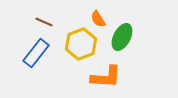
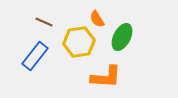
orange semicircle: moved 1 px left
yellow hexagon: moved 2 px left, 2 px up; rotated 12 degrees clockwise
blue rectangle: moved 1 px left, 3 px down
